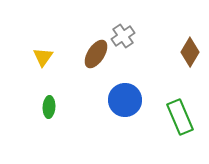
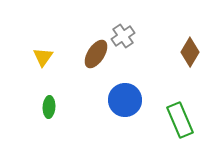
green rectangle: moved 3 px down
